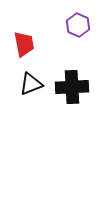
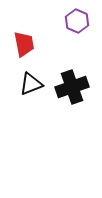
purple hexagon: moved 1 px left, 4 px up
black cross: rotated 16 degrees counterclockwise
